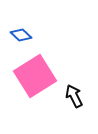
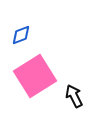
blue diamond: rotated 65 degrees counterclockwise
